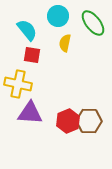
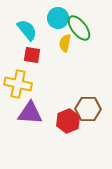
cyan circle: moved 2 px down
green ellipse: moved 14 px left, 5 px down
brown hexagon: moved 1 px left, 12 px up
